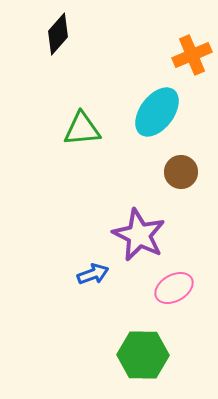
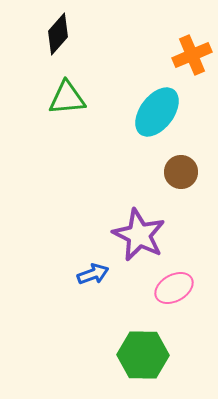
green triangle: moved 15 px left, 31 px up
